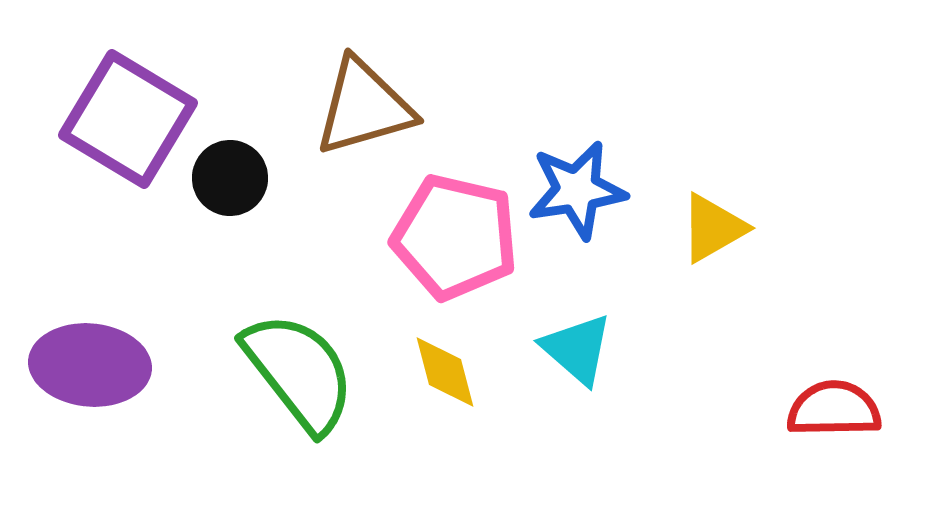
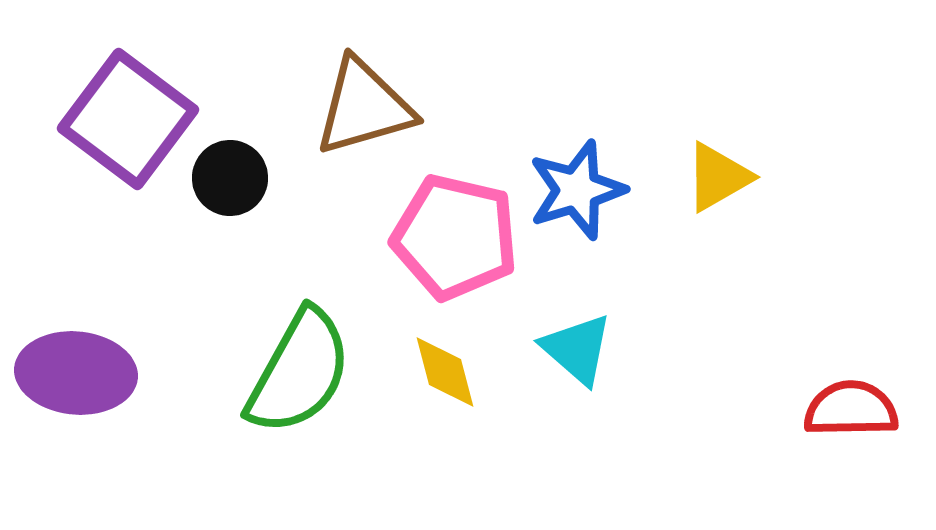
purple square: rotated 6 degrees clockwise
blue star: rotated 8 degrees counterclockwise
yellow triangle: moved 5 px right, 51 px up
purple ellipse: moved 14 px left, 8 px down
green semicircle: rotated 67 degrees clockwise
red semicircle: moved 17 px right
